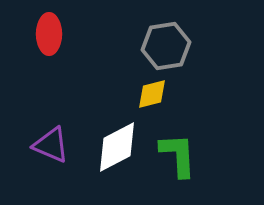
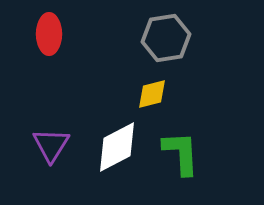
gray hexagon: moved 8 px up
purple triangle: rotated 39 degrees clockwise
green L-shape: moved 3 px right, 2 px up
